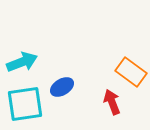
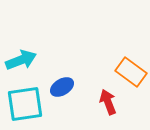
cyan arrow: moved 1 px left, 2 px up
red arrow: moved 4 px left
